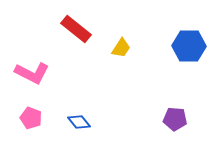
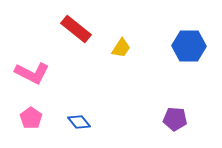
pink pentagon: rotated 15 degrees clockwise
